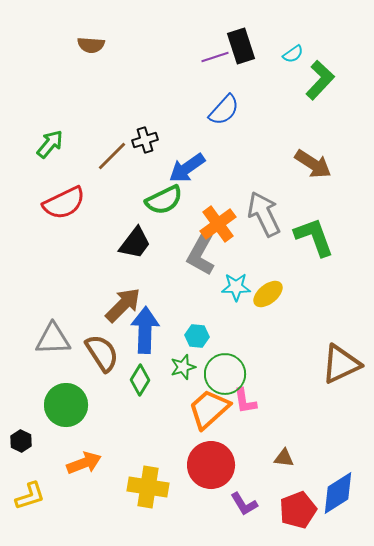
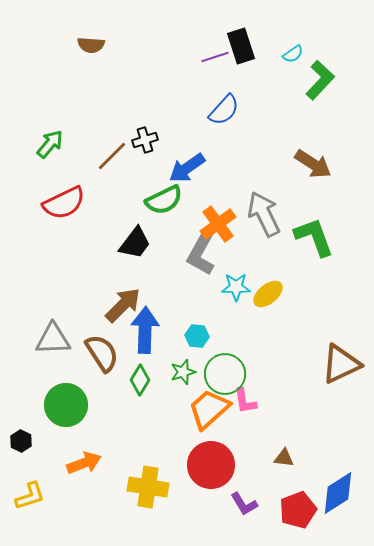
green star at (183, 367): moved 5 px down
